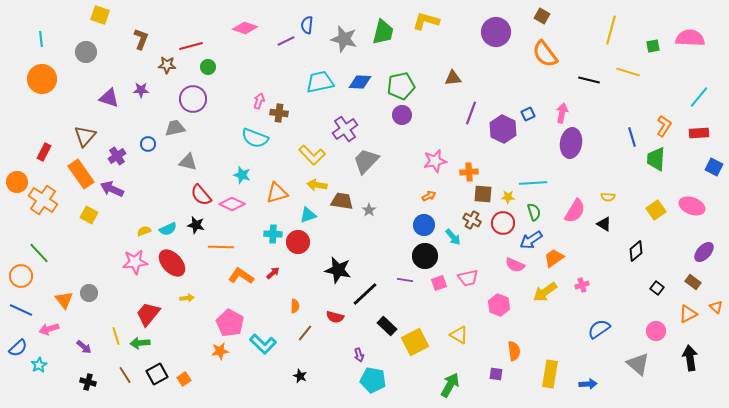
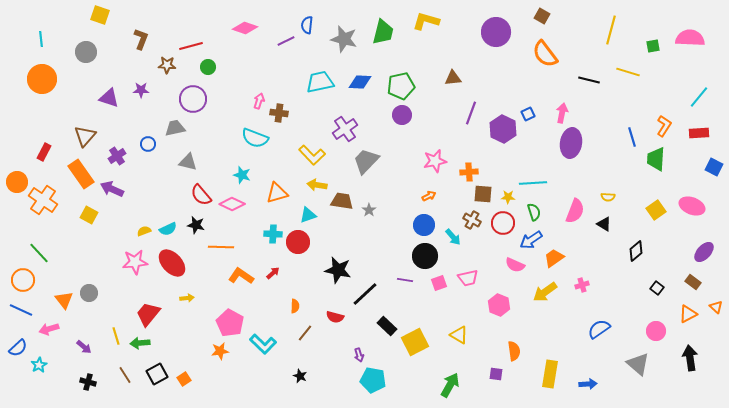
pink semicircle at (575, 211): rotated 10 degrees counterclockwise
orange circle at (21, 276): moved 2 px right, 4 px down
